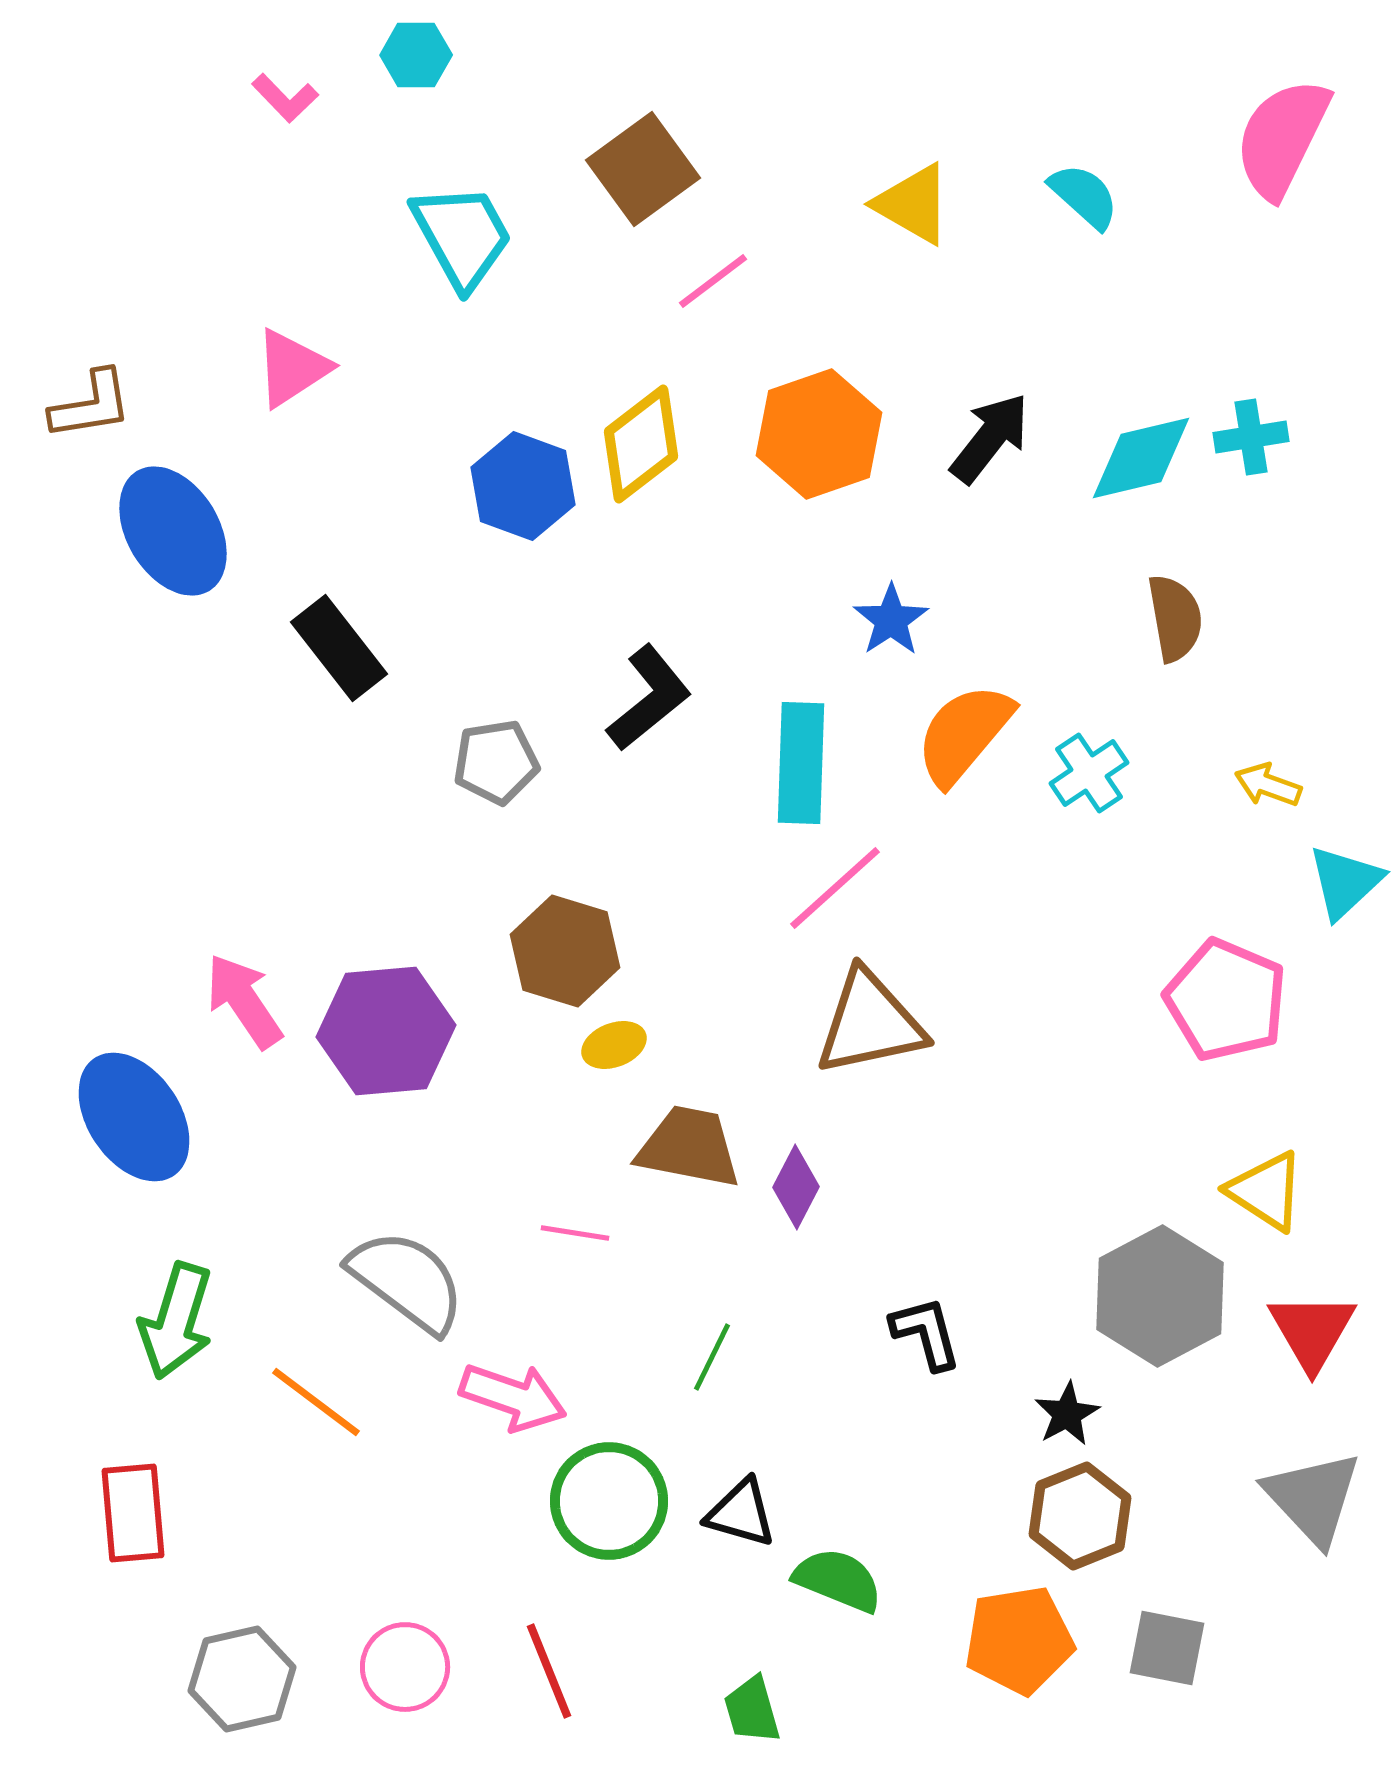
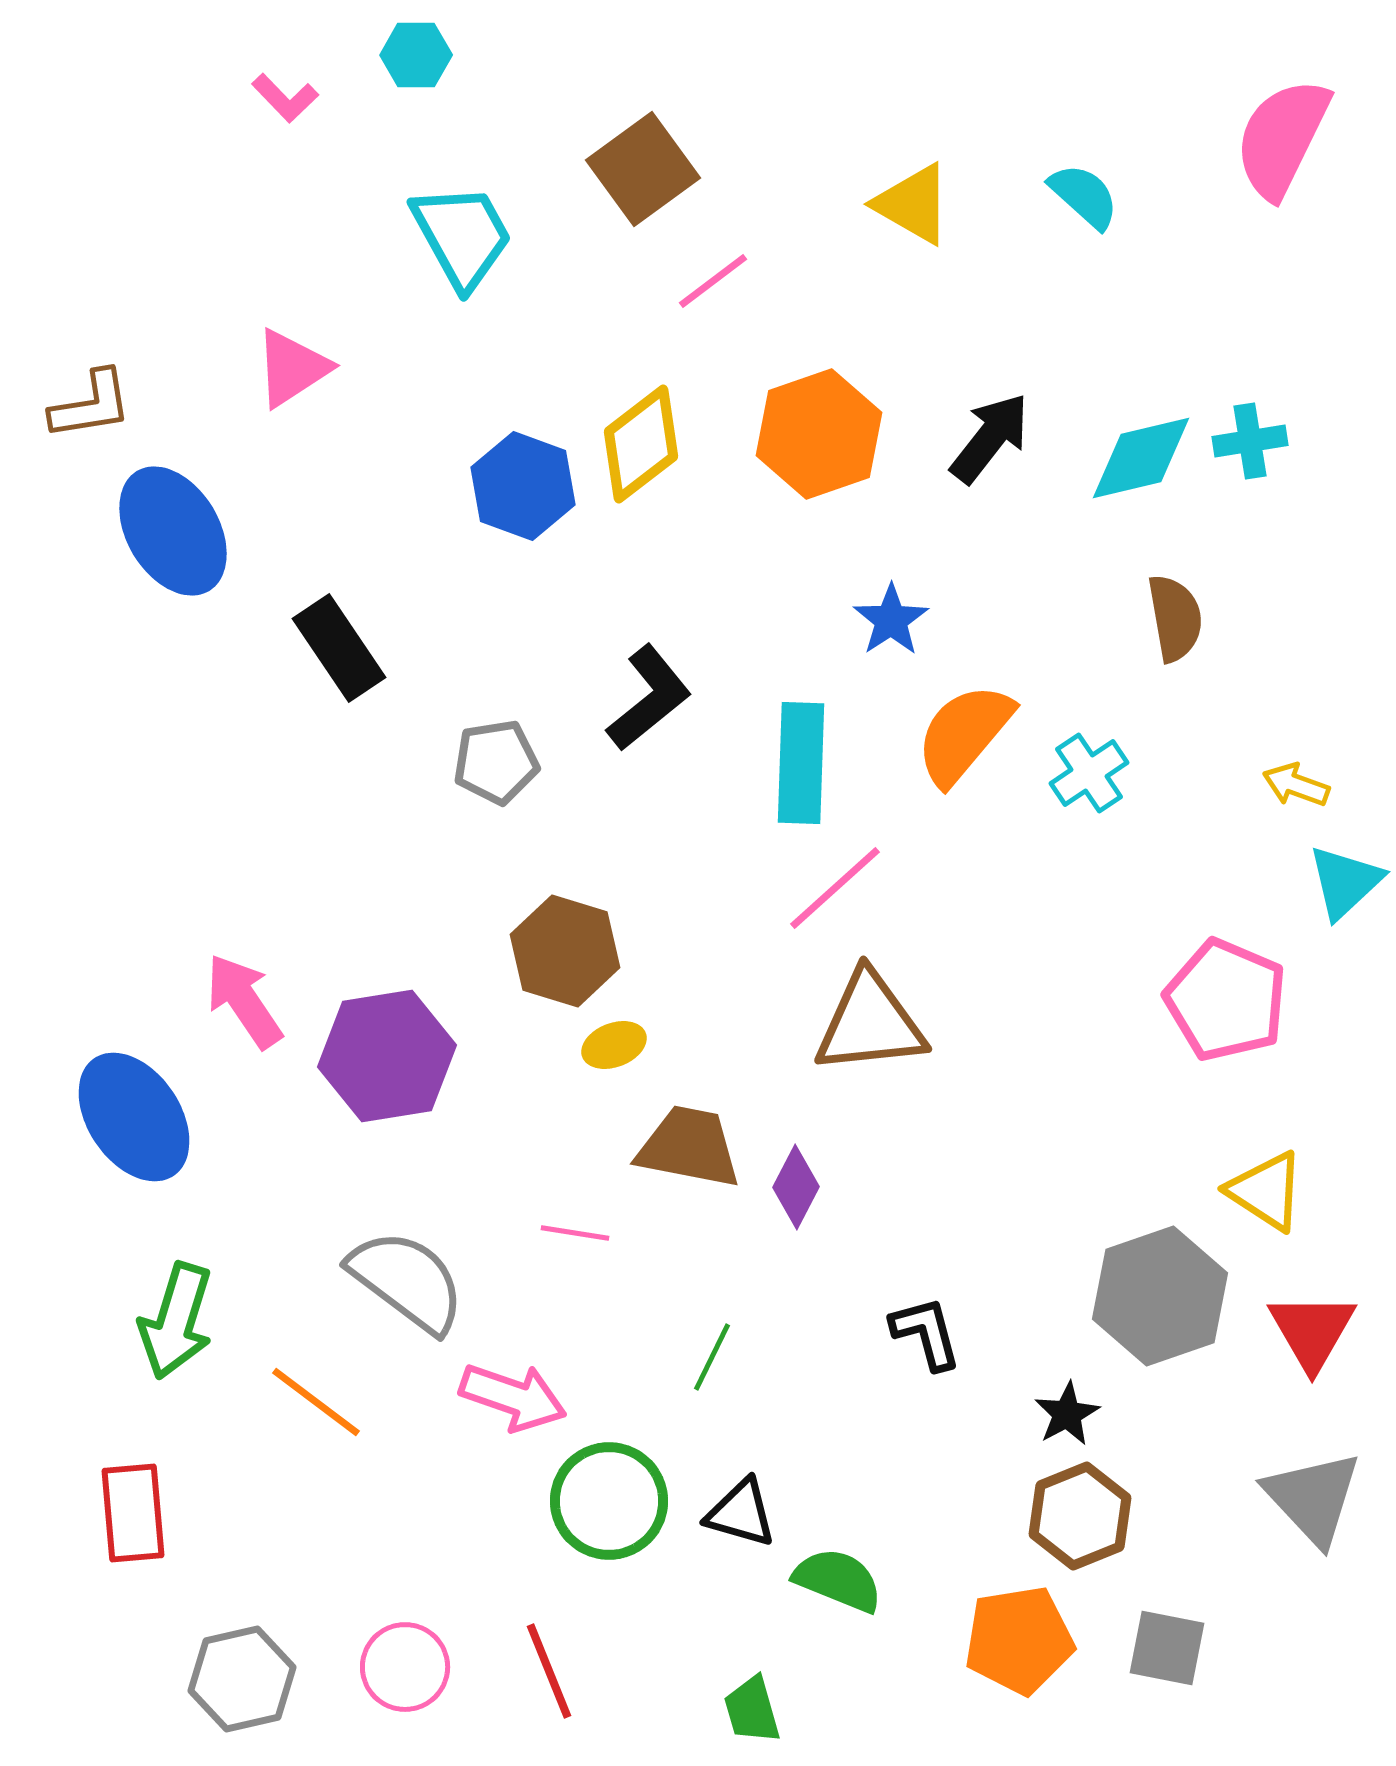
cyan cross at (1251, 437): moved 1 px left, 4 px down
black rectangle at (339, 648): rotated 4 degrees clockwise
yellow arrow at (1268, 785): moved 28 px right
brown triangle at (870, 1023): rotated 6 degrees clockwise
purple hexagon at (386, 1031): moved 1 px right, 25 px down; rotated 4 degrees counterclockwise
gray hexagon at (1160, 1296): rotated 9 degrees clockwise
